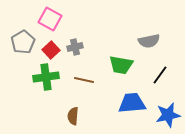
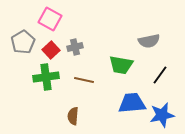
blue star: moved 6 px left
